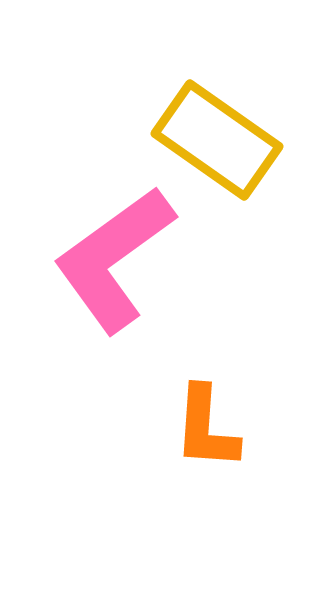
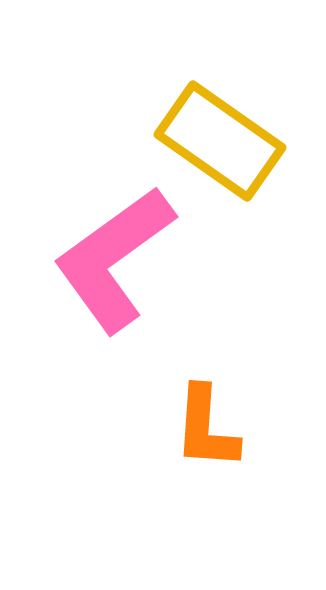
yellow rectangle: moved 3 px right, 1 px down
